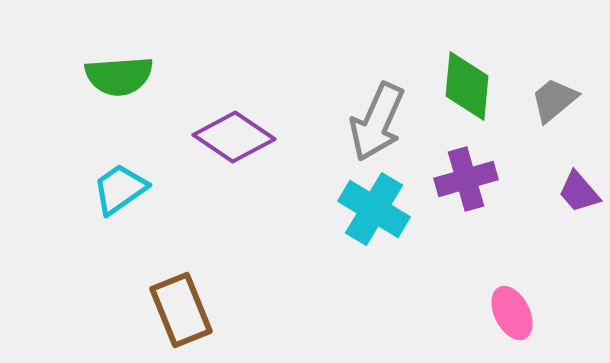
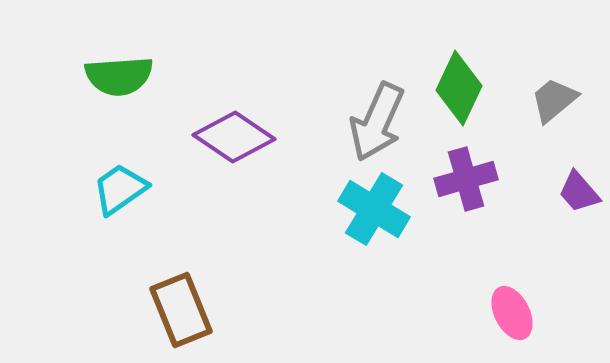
green diamond: moved 8 px left, 2 px down; rotated 20 degrees clockwise
